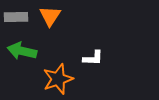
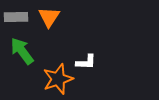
orange triangle: moved 1 px left, 1 px down
green arrow: rotated 40 degrees clockwise
white L-shape: moved 7 px left, 4 px down
